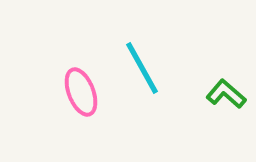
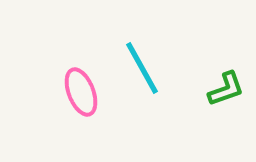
green L-shape: moved 5 px up; rotated 120 degrees clockwise
